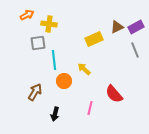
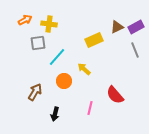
orange arrow: moved 2 px left, 5 px down
yellow rectangle: moved 1 px down
cyan line: moved 3 px right, 3 px up; rotated 48 degrees clockwise
red semicircle: moved 1 px right, 1 px down
